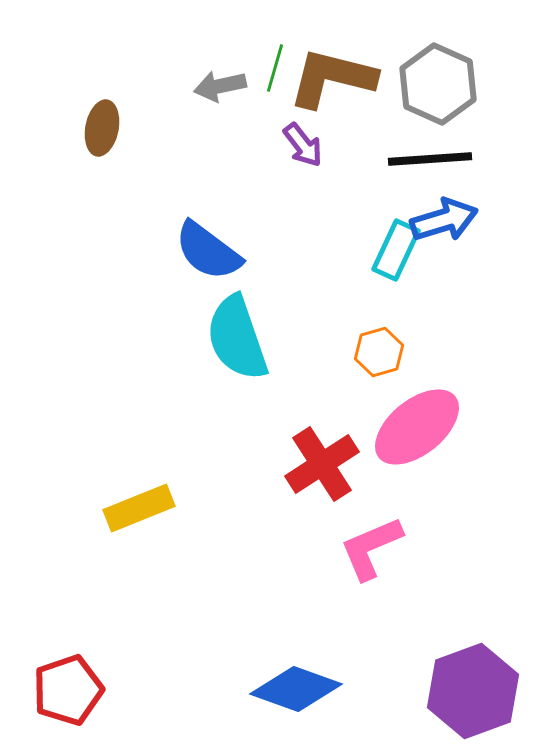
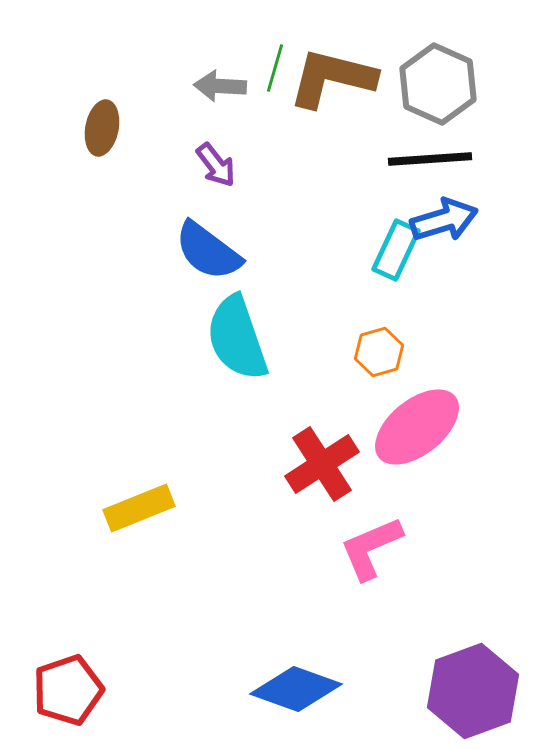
gray arrow: rotated 15 degrees clockwise
purple arrow: moved 87 px left, 20 px down
